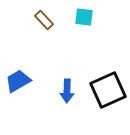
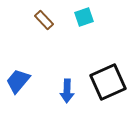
cyan square: rotated 24 degrees counterclockwise
blue trapezoid: rotated 20 degrees counterclockwise
black square: moved 8 px up
